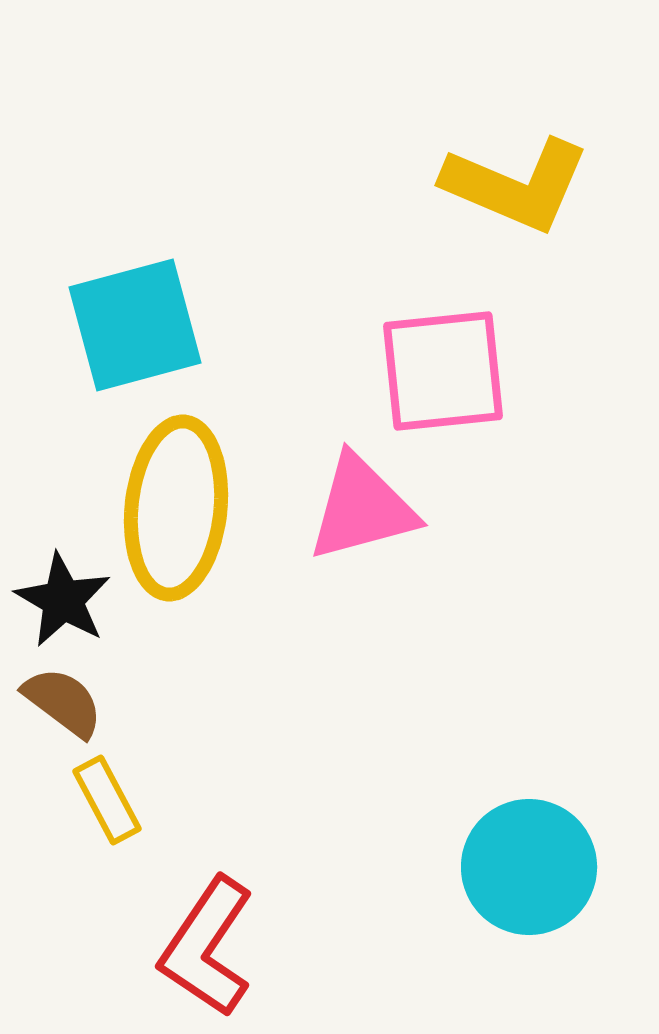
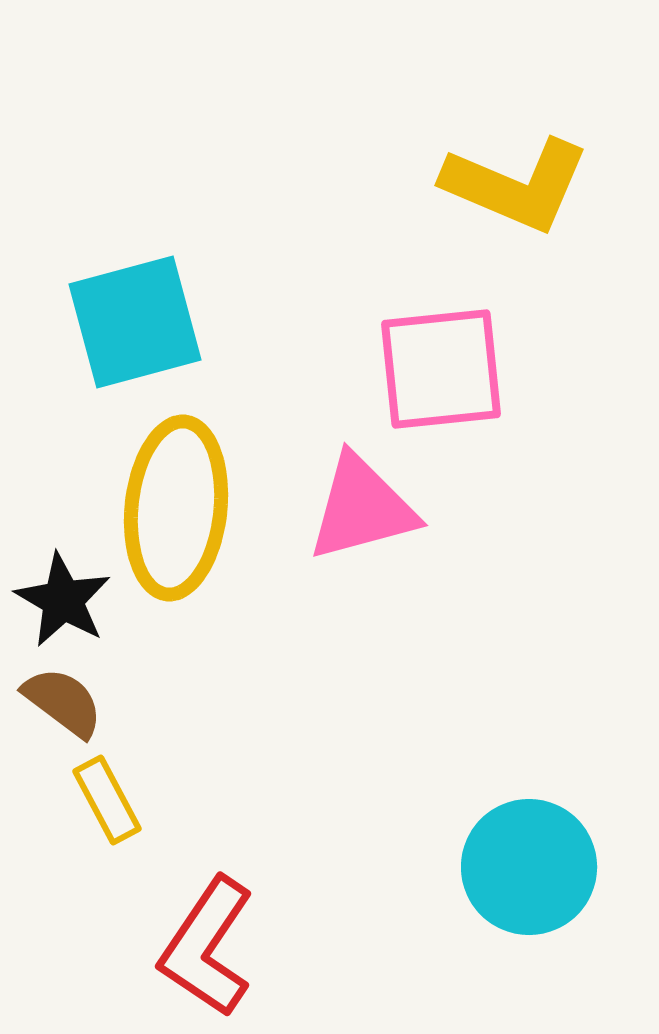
cyan square: moved 3 px up
pink square: moved 2 px left, 2 px up
